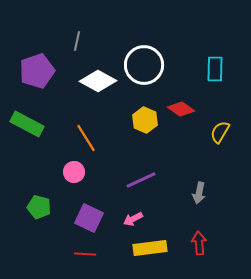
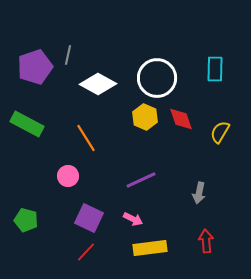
gray line: moved 9 px left, 14 px down
white circle: moved 13 px right, 13 px down
purple pentagon: moved 2 px left, 4 px up
white diamond: moved 3 px down
red diamond: moved 10 px down; rotated 36 degrees clockwise
yellow hexagon: moved 3 px up
pink circle: moved 6 px left, 4 px down
green pentagon: moved 13 px left, 13 px down
pink arrow: rotated 126 degrees counterclockwise
red arrow: moved 7 px right, 2 px up
red line: moved 1 px right, 2 px up; rotated 50 degrees counterclockwise
